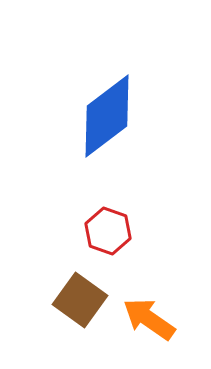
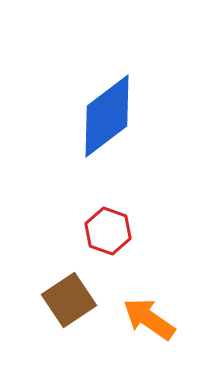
brown square: moved 11 px left; rotated 20 degrees clockwise
